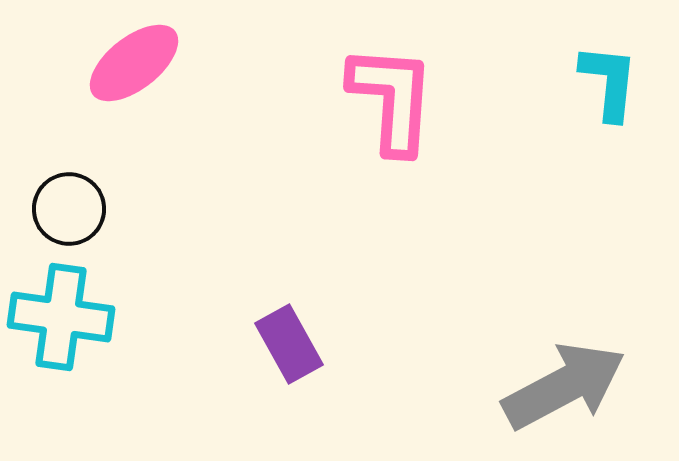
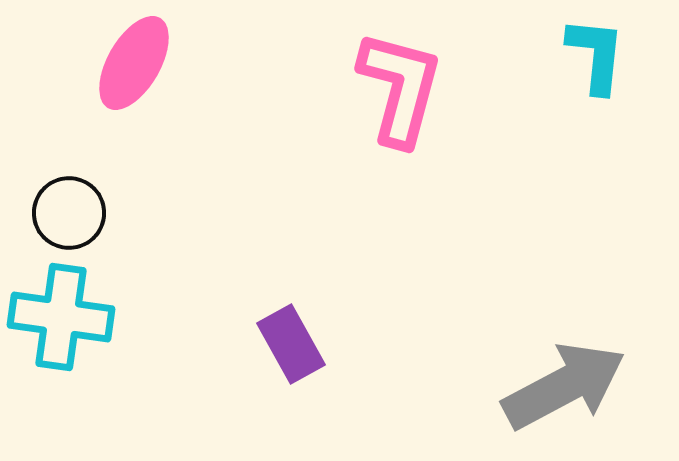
pink ellipse: rotated 22 degrees counterclockwise
cyan L-shape: moved 13 px left, 27 px up
pink L-shape: moved 8 px right, 11 px up; rotated 11 degrees clockwise
black circle: moved 4 px down
purple rectangle: moved 2 px right
